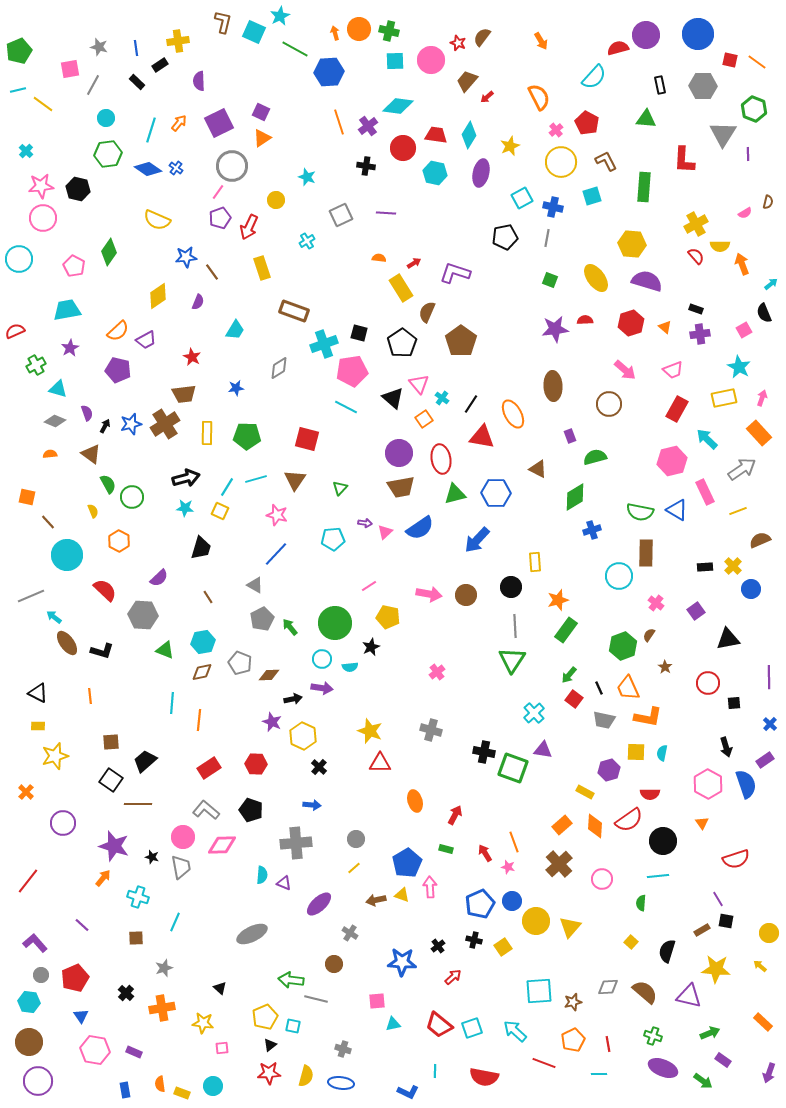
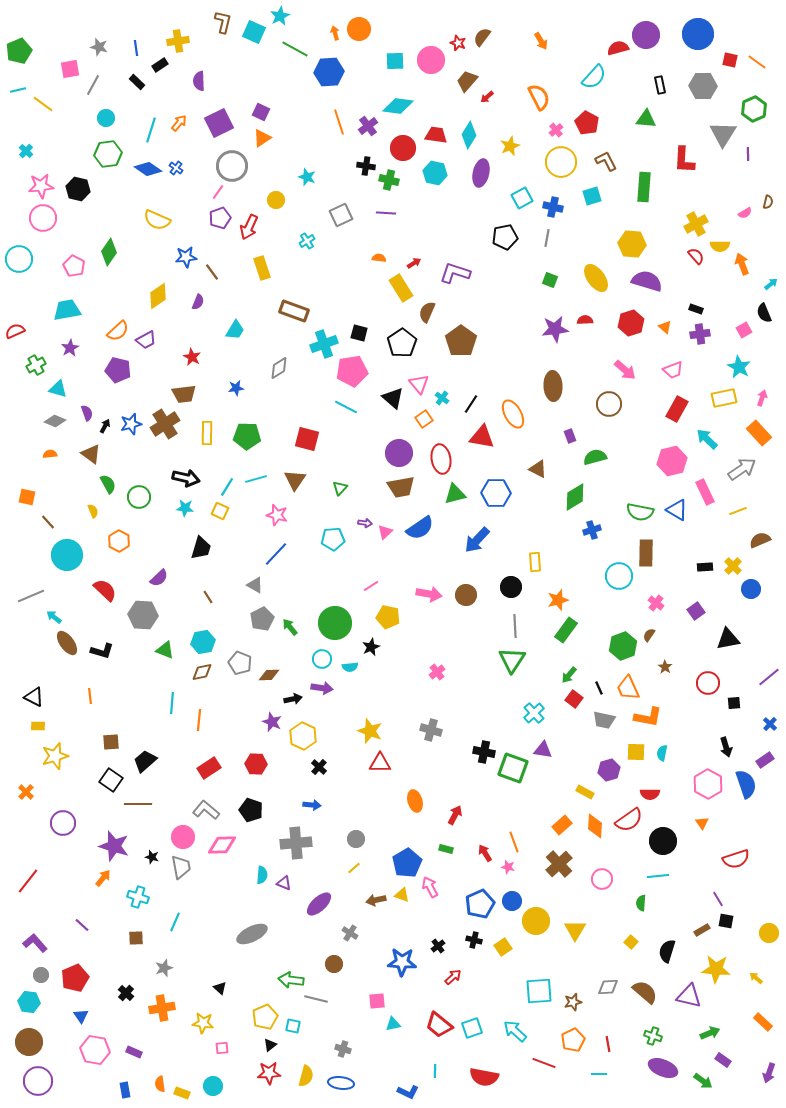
green cross at (389, 31): moved 149 px down
green hexagon at (754, 109): rotated 15 degrees clockwise
black arrow at (186, 478): rotated 28 degrees clockwise
green circle at (132, 497): moved 7 px right
pink line at (369, 586): moved 2 px right
purple line at (769, 677): rotated 50 degrees clockwise
black triangle at (38, 693): moved 4 px left, 4 px down
pink arrow at (430, 887): rotated 25 degrees counterclockwise
yellow triangle at (570, 927): moved 5 px right, 3 px down; rotated 10 degrees counterclockwise
yellow arrow at (760, 966): moved 4 px left, 12 px down
